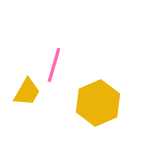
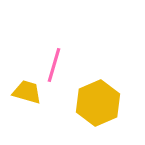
yellow trapezoid: rotated 104 degrees counterclockwise
